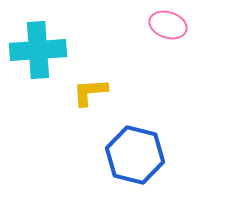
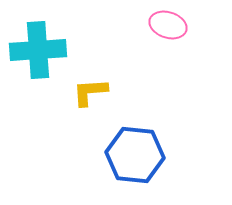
blue hexagon: rotated 8 degrees counterclockwise
